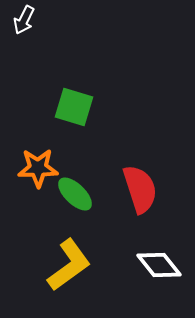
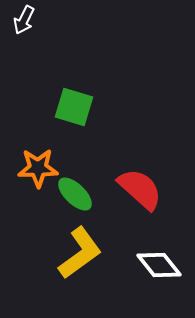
red semicircle: rotated 30 degrees counterclockwise
yellow L-shape: moved 11 px right, 12 px up
